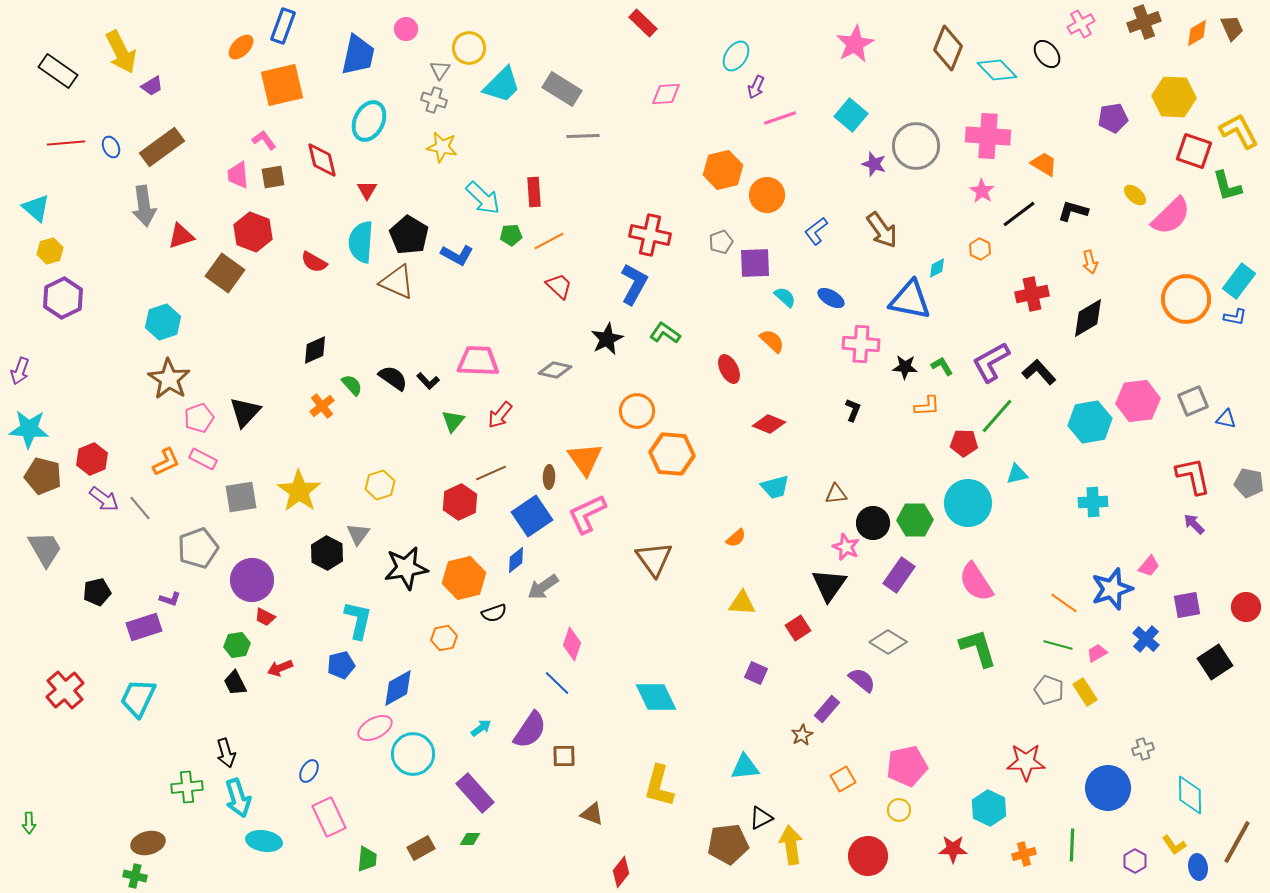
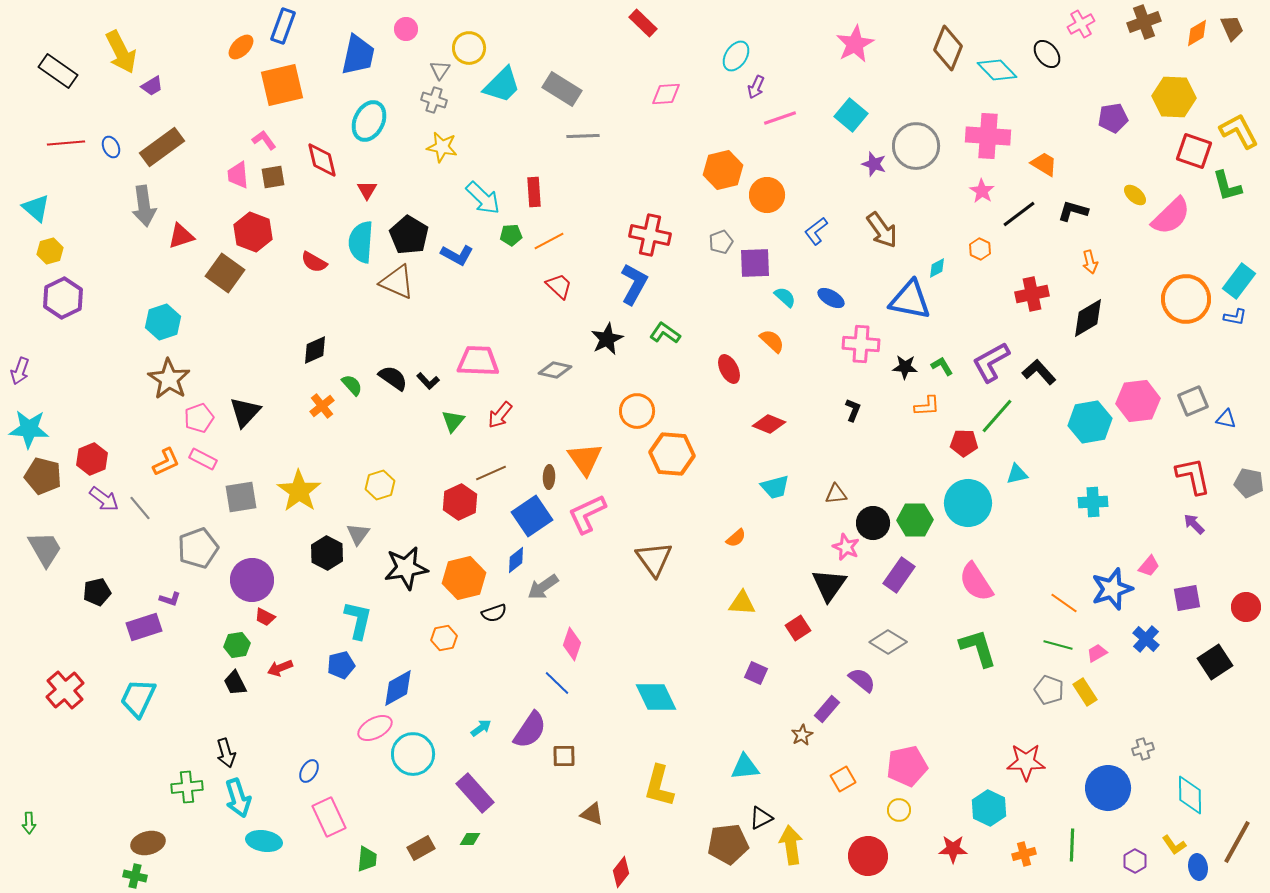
purple square at (1187, 605): moved 7 px up
